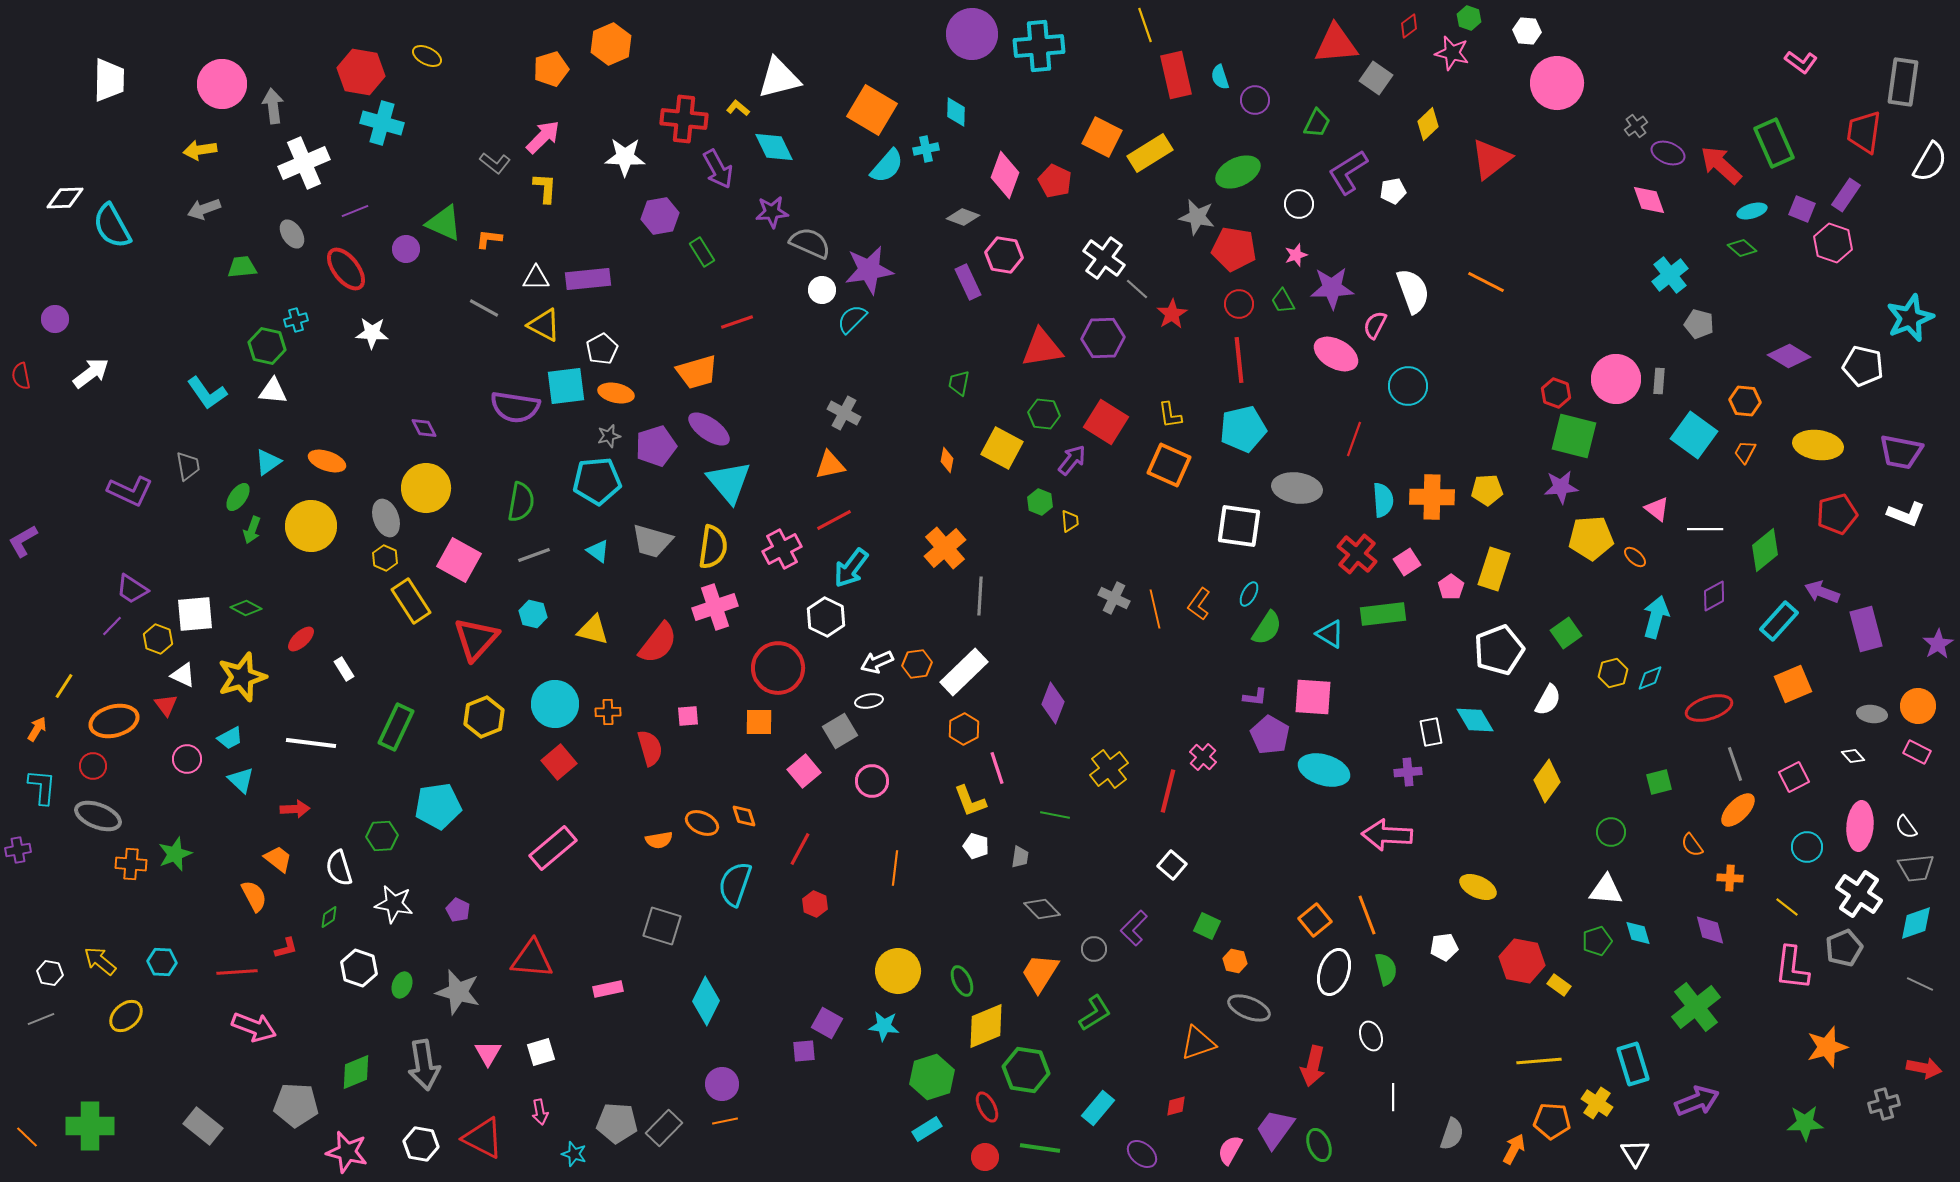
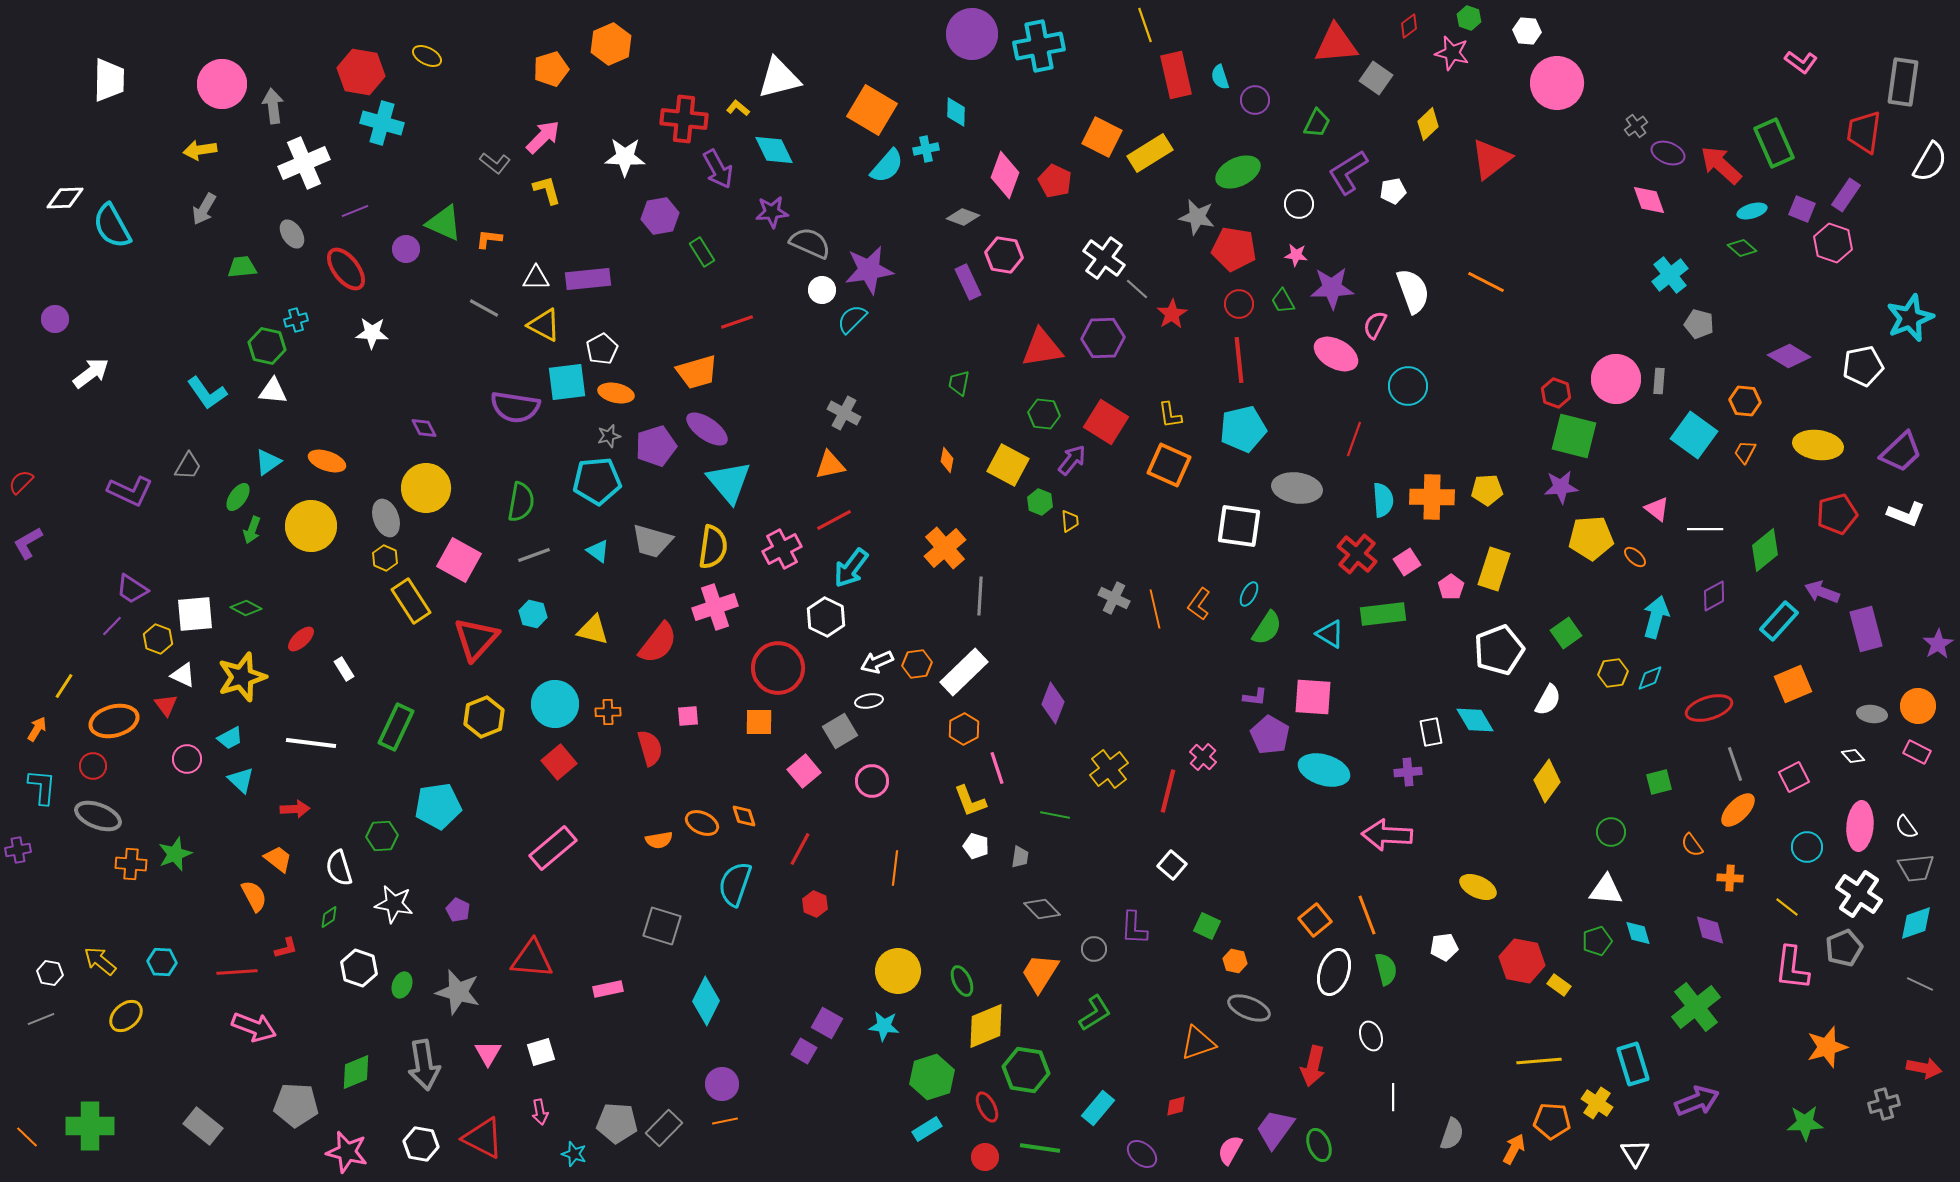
cyan cross at (1039, 46): rotated 6 degrees counterclockwise
cyan diamond at (774, 147): moved 3 px down
yellow L-shape at (545, 188): moved 2 px right, 2 px down; rotated 20 degrees counterclockwise
gray arrow at (204, 209): rotated 40 degrees counterclockwise
pink star at (1296, 255): rotated 25 degrees clockwise
white pentagon at (1863, 366): rotated 24 degrees counterclockwise
red semicircle at (21, 376): moved 106 px down; rotated 56 degrees clockwise
cyan square at (566, 386): moved 1 px right, 4 px up
purple ellipse at (709, 429): moved 2 px left
yellow square at (1002, 448): moved 6 px right, 17 px down
purple trapezoid at (1901, 452): rotated 54 degrees counterclockwise
gray trapezoid at (188, 466): rotated 40 degrees clockwise
purple L-shape at (23, 541): moved 5 px right, 2 px down
yellow hexagon at (1613, 673): rotated 8 degrees clockwise
purple L-shape at (1134, 928): rotated 42 degrees counterclockwise
purple square at (804, 1051): rotated 35 degrees clockwise
